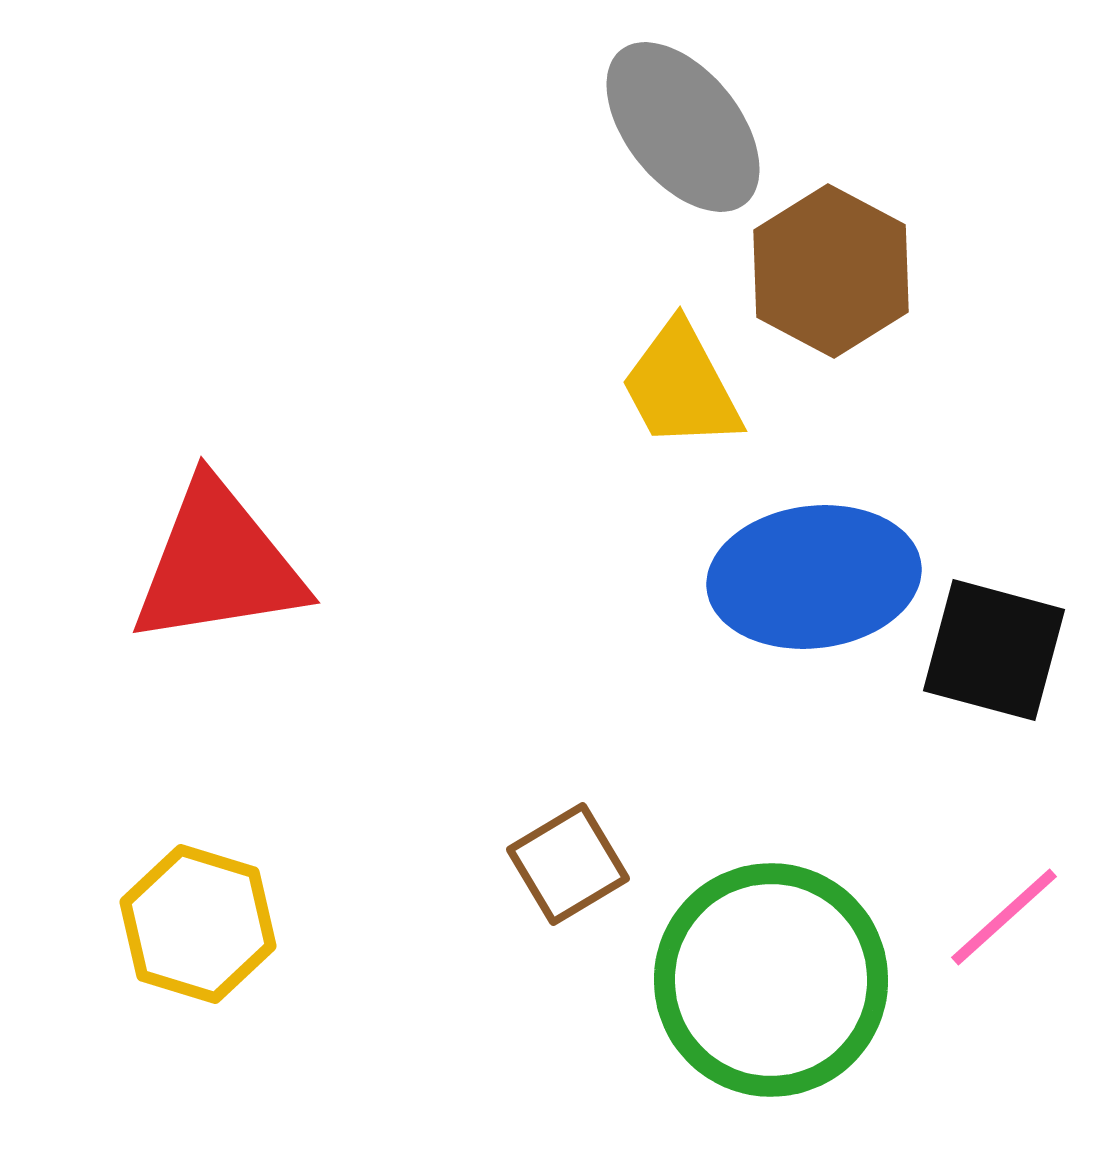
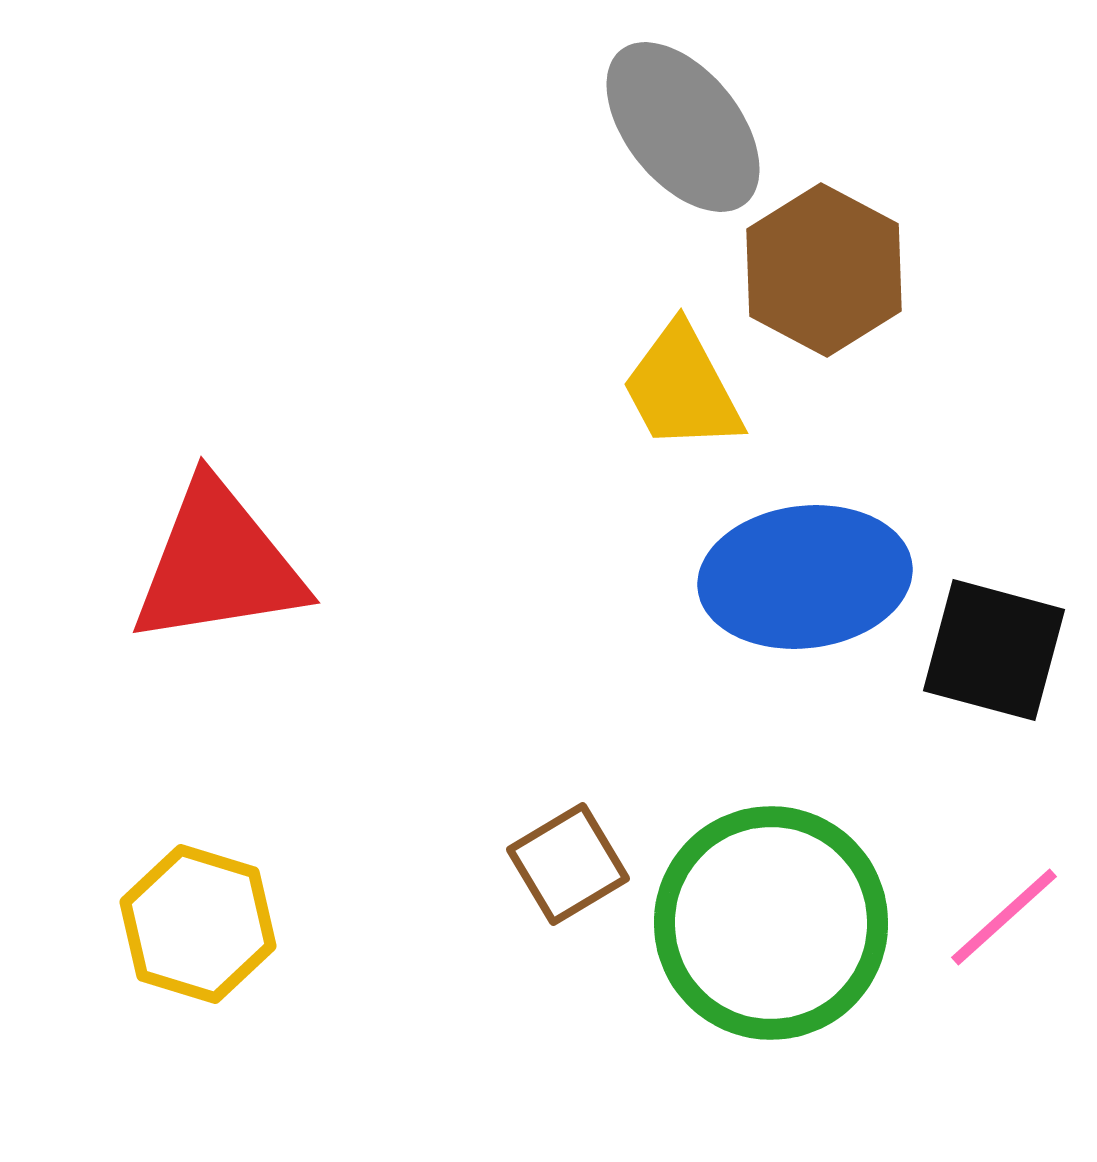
brown hexagon: moved 7 px left, 1 px up
yellow trapezoid: moved 1 px right, 2 px down
blue ellipse: moved 9 px left
green circle: moved 57 px up
